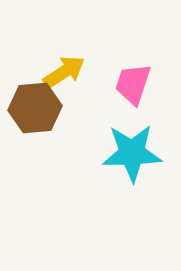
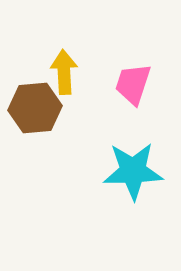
yellow arrow: rotated 60 degrees counterclockwise
cyan star: moved 1 px right, 18 px down
